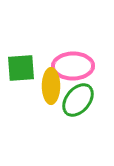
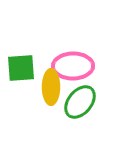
yellow ellipse: moved 1 px down
green ellipse: moved 2 px right, 2 px down
